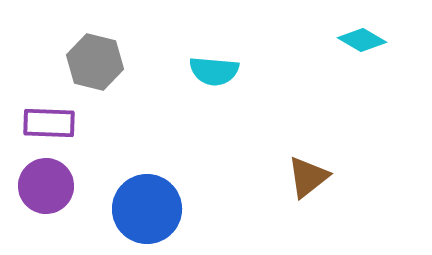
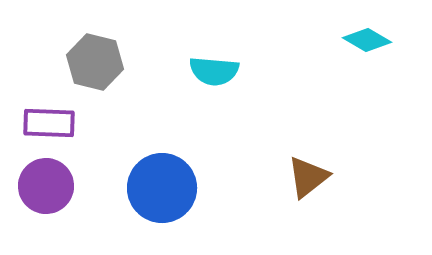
cyan diamond: moved 5 px right
blue circle: moved 15 px right, 21 px up
